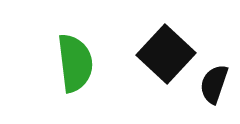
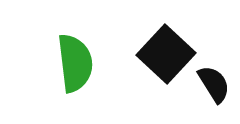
black semicircle: rotated 129 degrees clockwise
